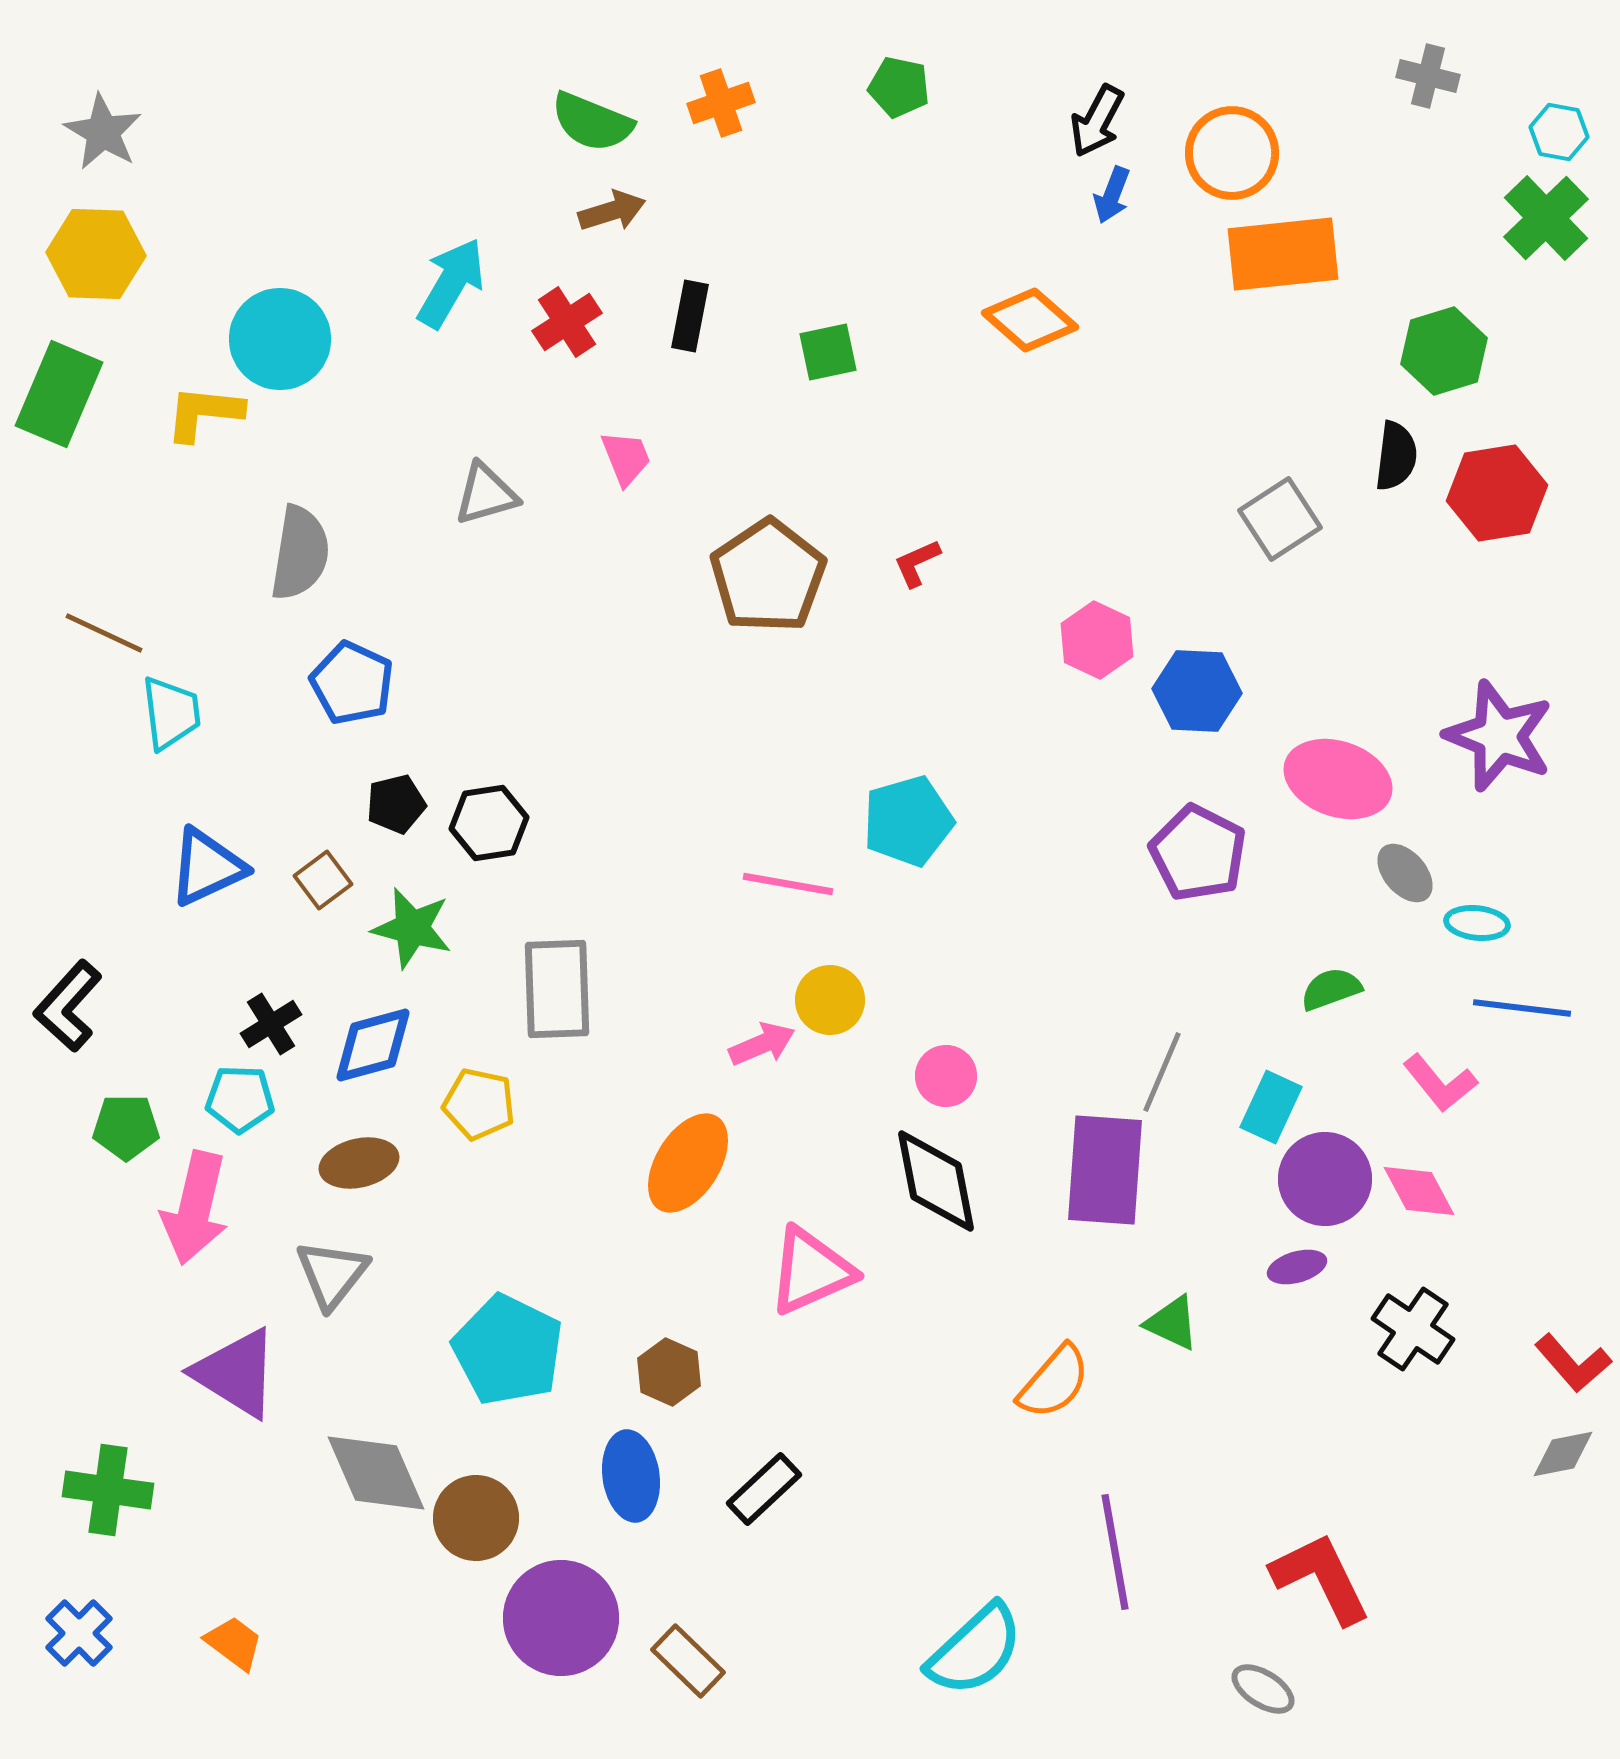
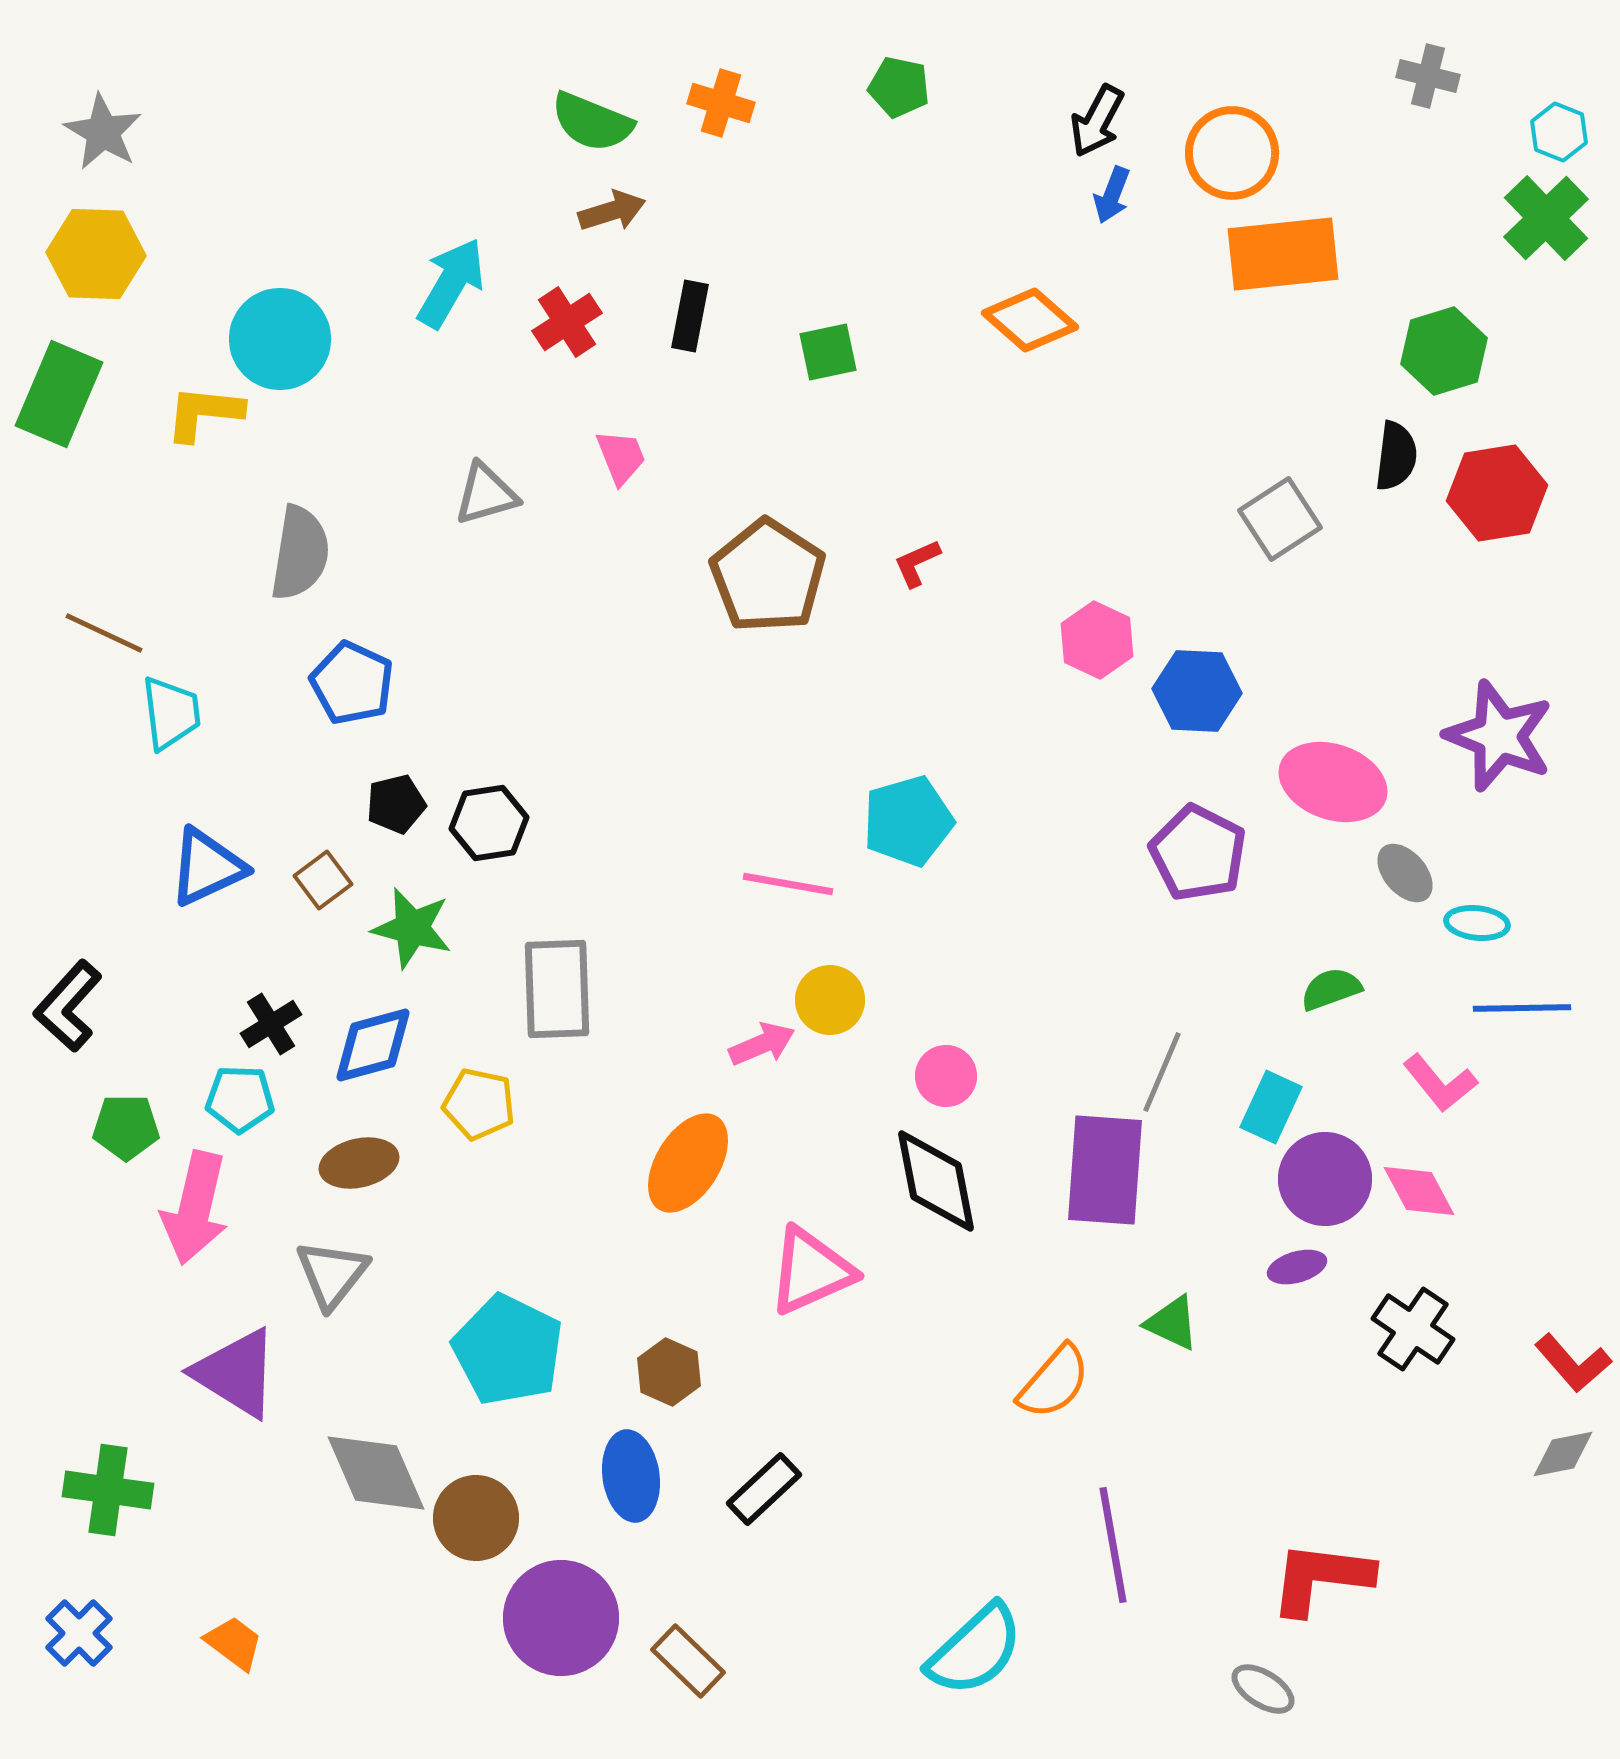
orange cross at (721, 103): rotated 36 degrees clockwise
cyan hexagon at (1559, 132): rotated 12 degrees clockwise
pink trapezoid at (626, 458): moved 5 px left, 1 px up
brown pentagon at (768, 576): rotated 5 degrees counterclockwise
pink ellipse at (1338, 779): moved 5 px left, 3 px down
blue line at (1522, 1008): rotated 8 degrees counterclockwise
purple line at (1115, 1552): moved 2 px left, 7 px up
red L-shape at (1321, 1578): rotated 57 degrees counterclockwise
